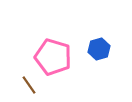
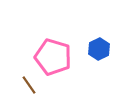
blue hexagon: rotated 10 degrees counterclockwise
